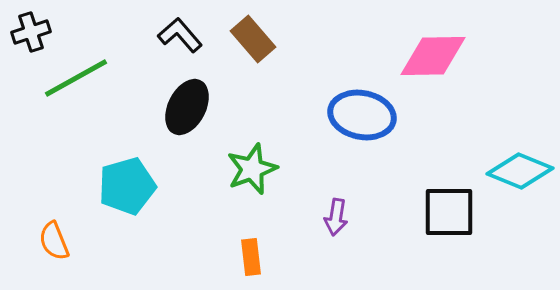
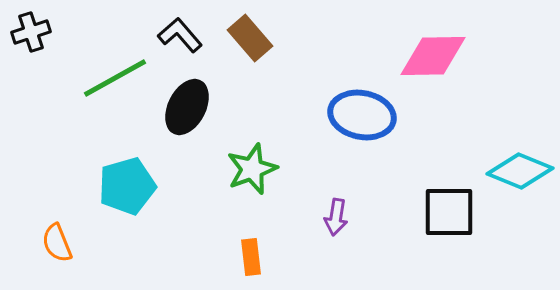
brown rectangle: moved 3 px left, 1 px up
green line: moved 39 px right
orange semicircle: moved 3 px right, 2 px down
